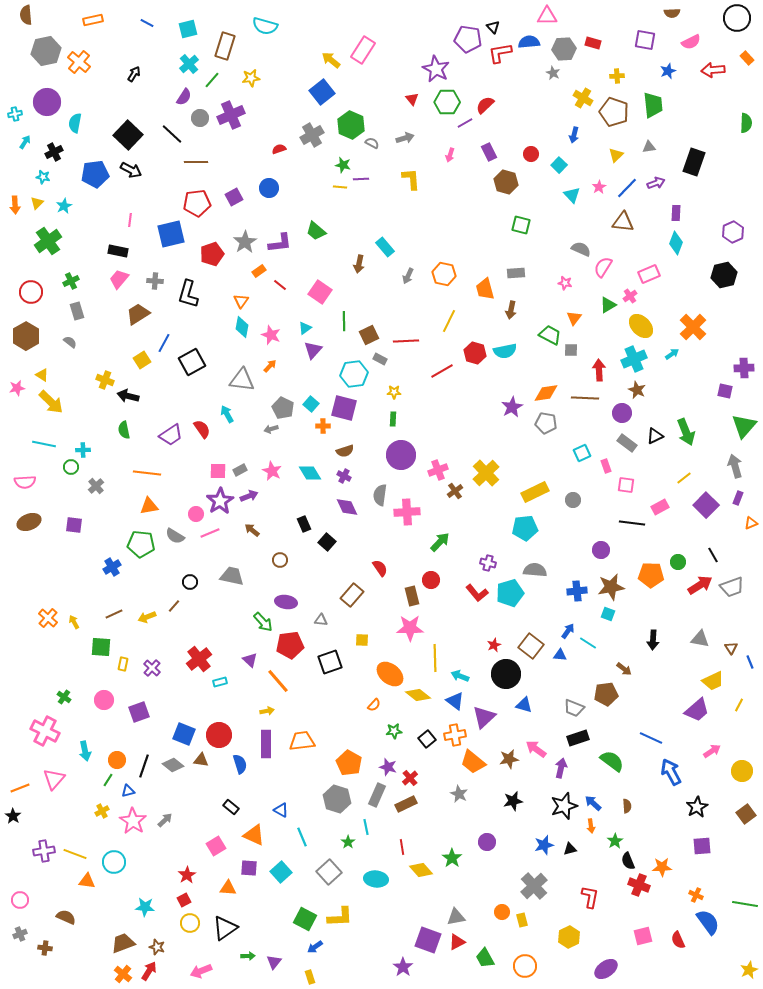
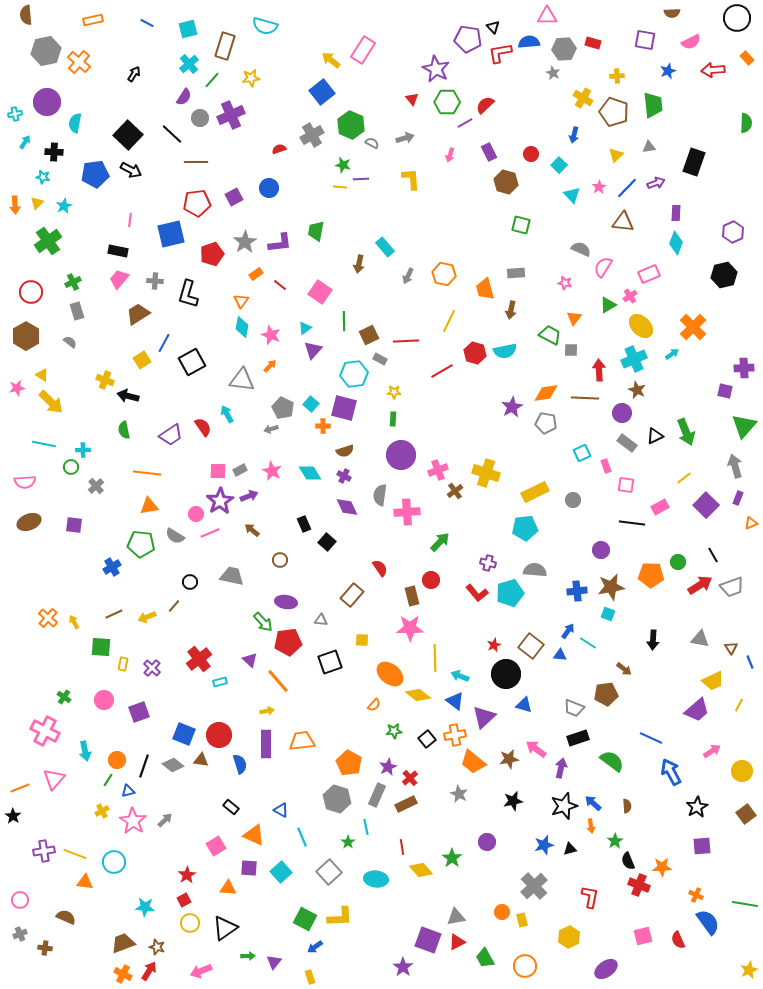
black cross at (54, 152): rotated 30 degrees clockwise
green trapezoid at (316, 231): rotated 60 degrees clockwise
orange rectangle at (259, 271): moved 3 px left, 3 px down
green cross at (71, 281): moved 2 px right, 1 px down
red semicircle at (202, 429): moved 1 px right, 2 px up
yellow cross at (486, 473): rotated 28 degrees counterclockwise
red pentagon at (290, 645): moved 2 px left, 3 px up
purple star at (388, 767): rotated 30 degrees clockwise
orange triangle at (87, 881): moved 2 px left, 1 px down
orange cross at (123, 974): rotated 12 degrees counterclockwise
